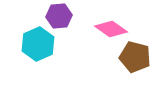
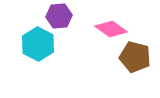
cyan hexagon: rotated 8 degrees counterclockwise
